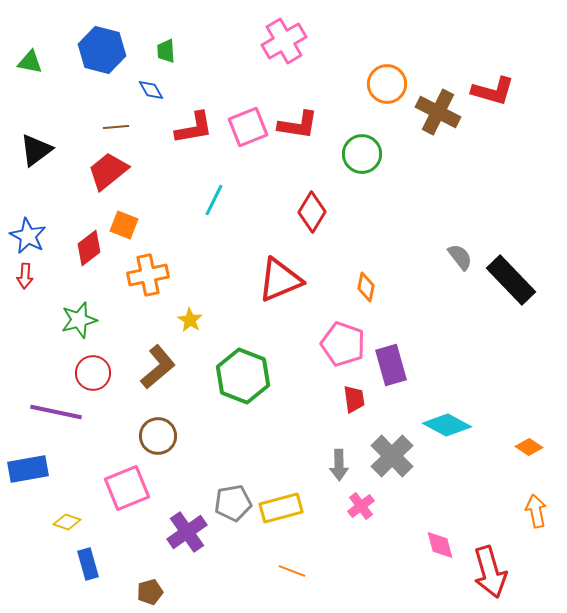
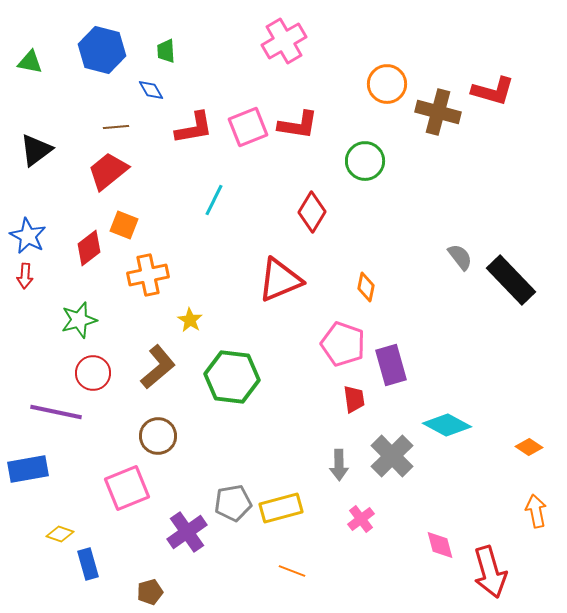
brown cross at (438, 112): rotated 12 degrees counterclockwise
green circle at (362, 154): moved 3 px right, 7 px down
green hexagon at (243, 376): moved 11 px left, 1 px down; rotated 14 degrees counterclockwise
pink cross at (361, 506): moved 13 px down
yellow diamond at (67, 522): moved 7 px left, 12 px down
